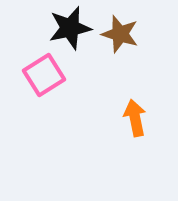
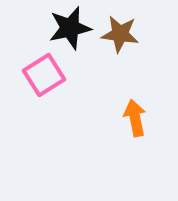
brown star: rotated 9 degrees counterclockwise
